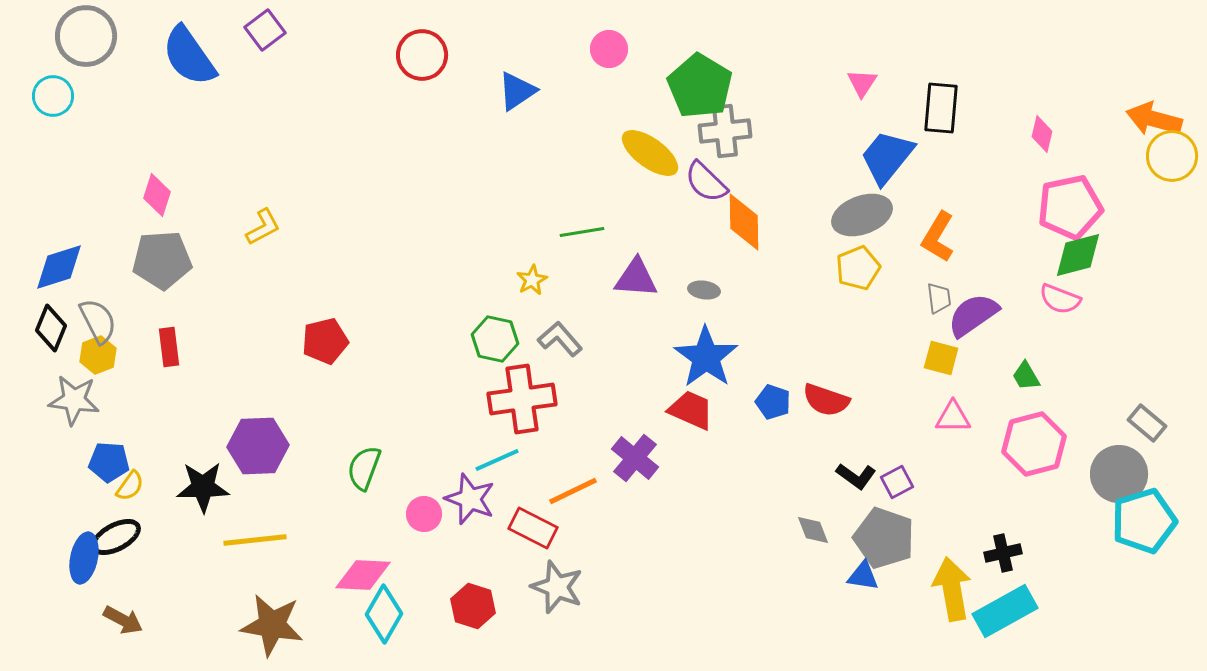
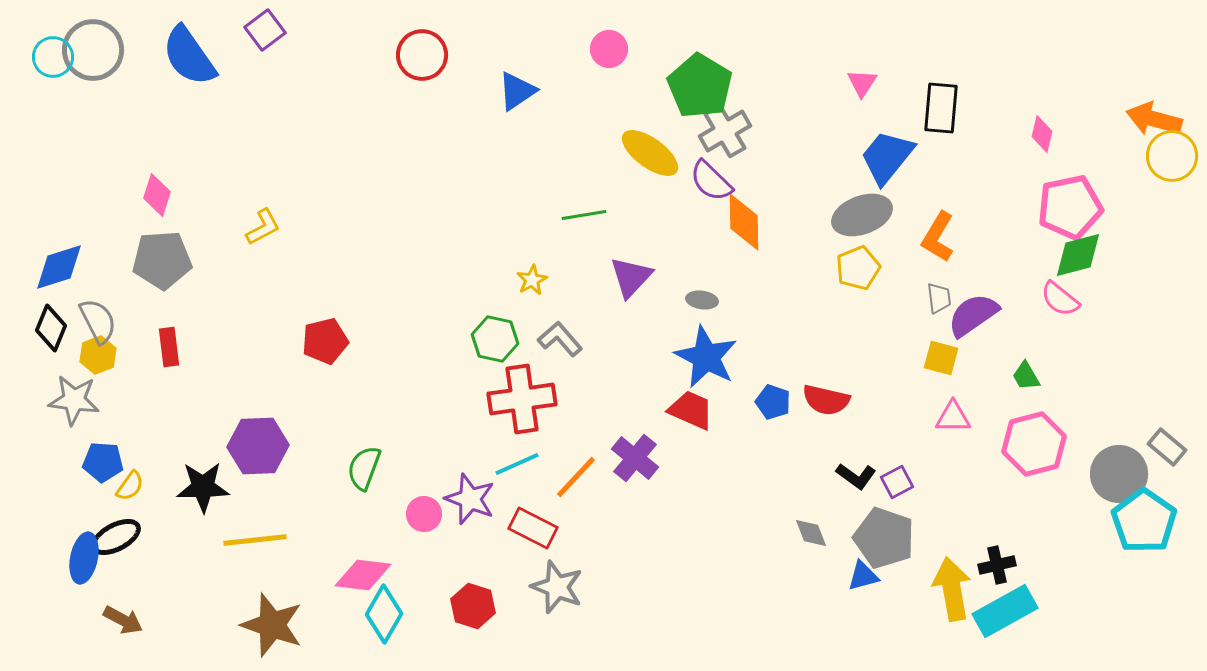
gray circle at (86, 36): moved 7 px right, 14 px down
cyan circle at (53, 96): moved 39 px up
gray cross at (725, 131): rotated 24 degrees counterclockwise
purple semicircle at (706, 182): moved 5 px right, 1 px up
green line at (582, 232): moved 2 px right, 17 px up
purple triangle at (636, 278): moved 5 px left, 1 px up; rotated 51 degrees counterclockwise
gray ellipse at (704, 290): moved 2 px left, 10 px down
pink semicircle at (1060, 299): rotated 18 degrees clockwise
blue star at (706, 357): rotated 8 degrees counterclockwise
red semicircle at (826, 400): rotated 6 degrees counterclockwise
gray rectangle at (1147, 423): moved 20 px right, 24 px down
cyan line at (497, 460): moved 20 px right, 4 px down
blue pentagon at (109, 462): moved 6 px left
orange line at (573, 491): moved 3 px right, 14 px up; rotated 21 degrees counterclockwise
cyan pentagon at (1144, 521): rotated 20 degrees counterclockwise
gray diamond at (813, 530): moved 2 px left, 3 px down
black cross at (1003, 553): moved 6 px left, 12 px down
pink diamond at (363, 575): rotated 4 degrees clockwise
blue triangle at (863, 576): rotated 24 degrees counterclockwise
brown star at (272, 625): rotated 10 degrees clockwise
